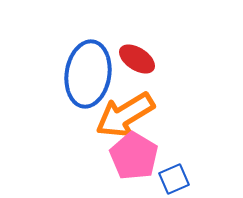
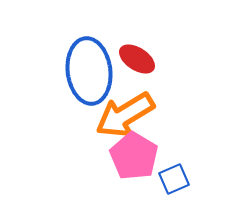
blue ellipse: moved 1 px right, 3 px up; rotated 16 degrees counterclockwise
